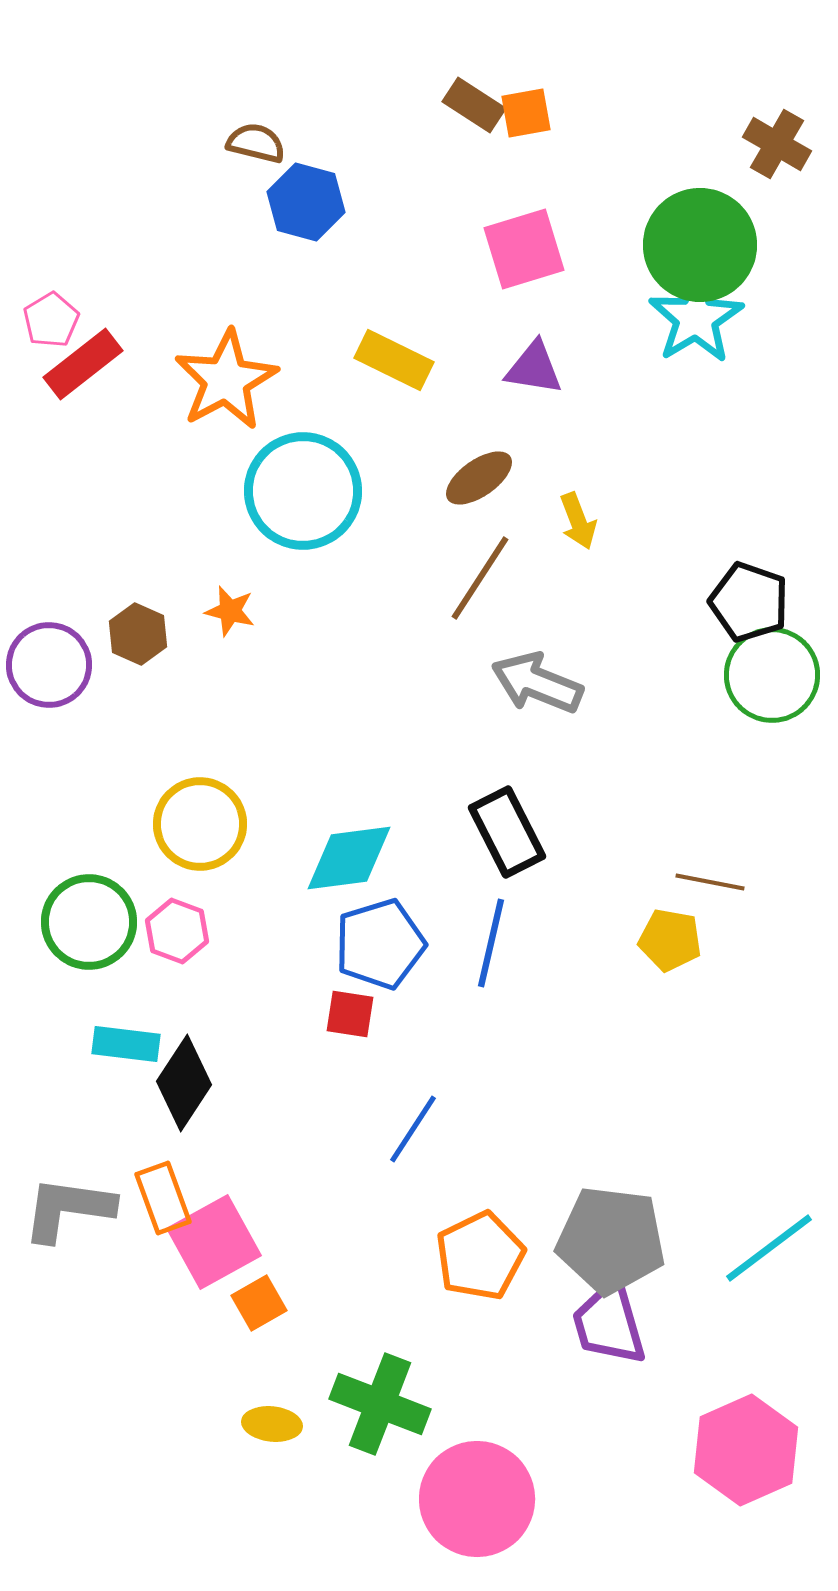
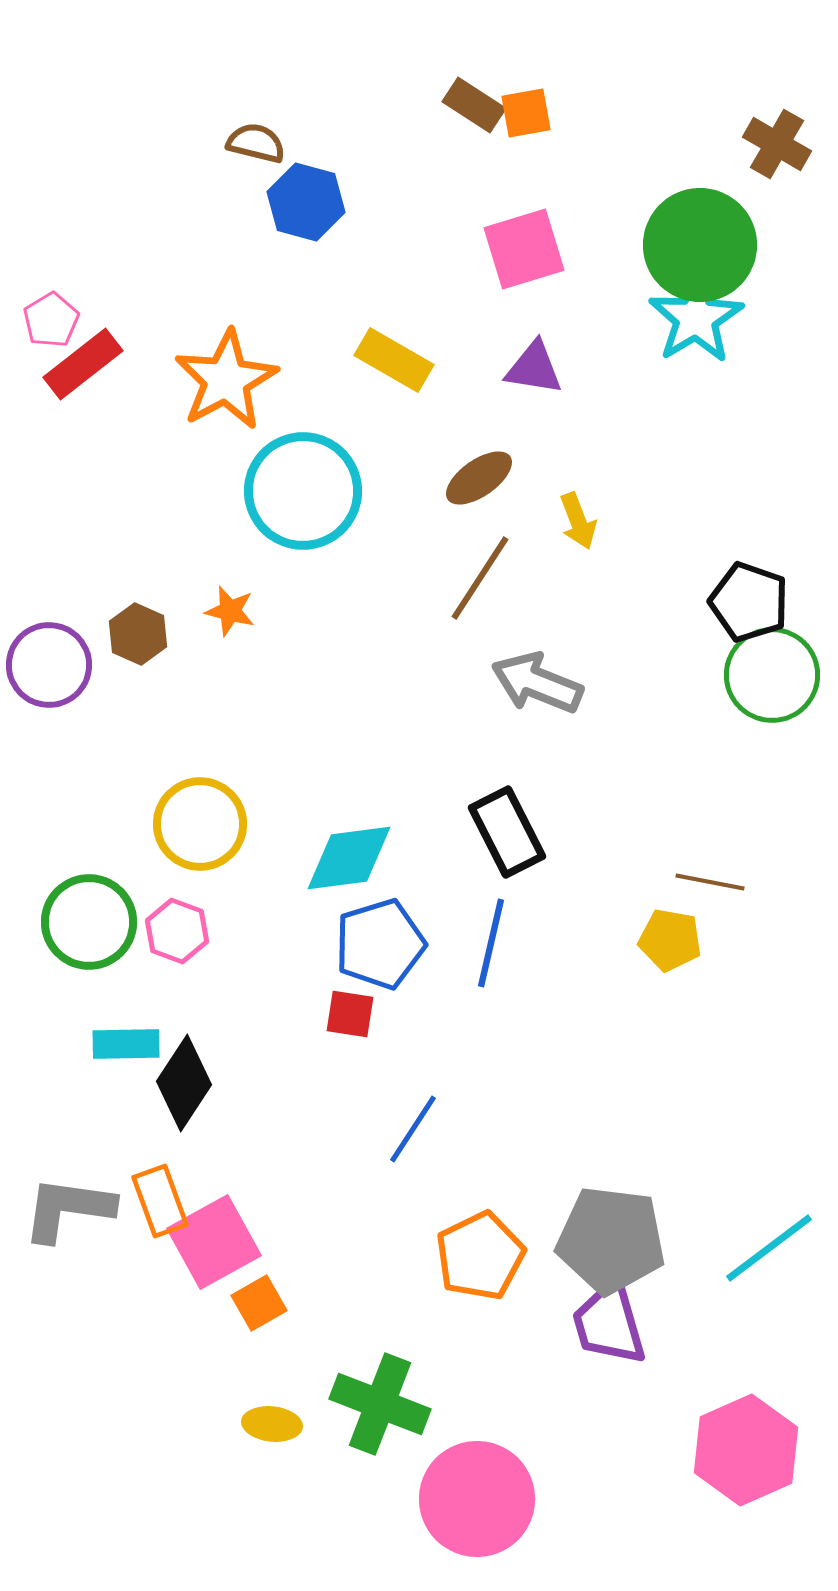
yellow rectangle at (394, 360): rotated 4 degrees clockwise
cyan rectangle at (126, 1044): rotated 8 degrees counterclockwise
orange rectangle at (163, 1198): moved 3 px left, 3 px down
